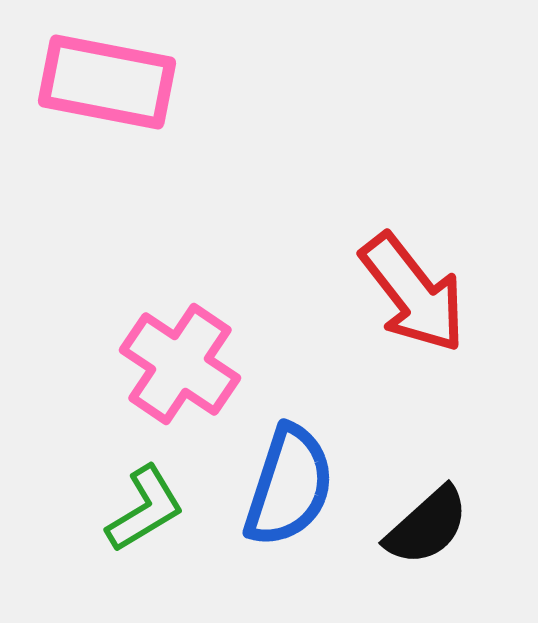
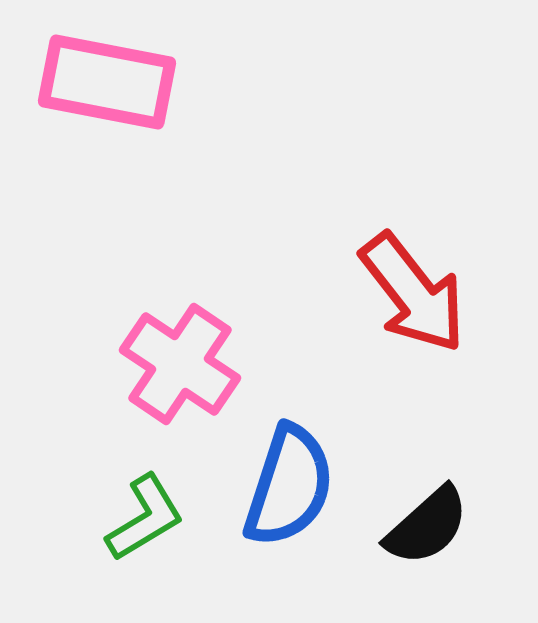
green L-shape: moved 9 px down
